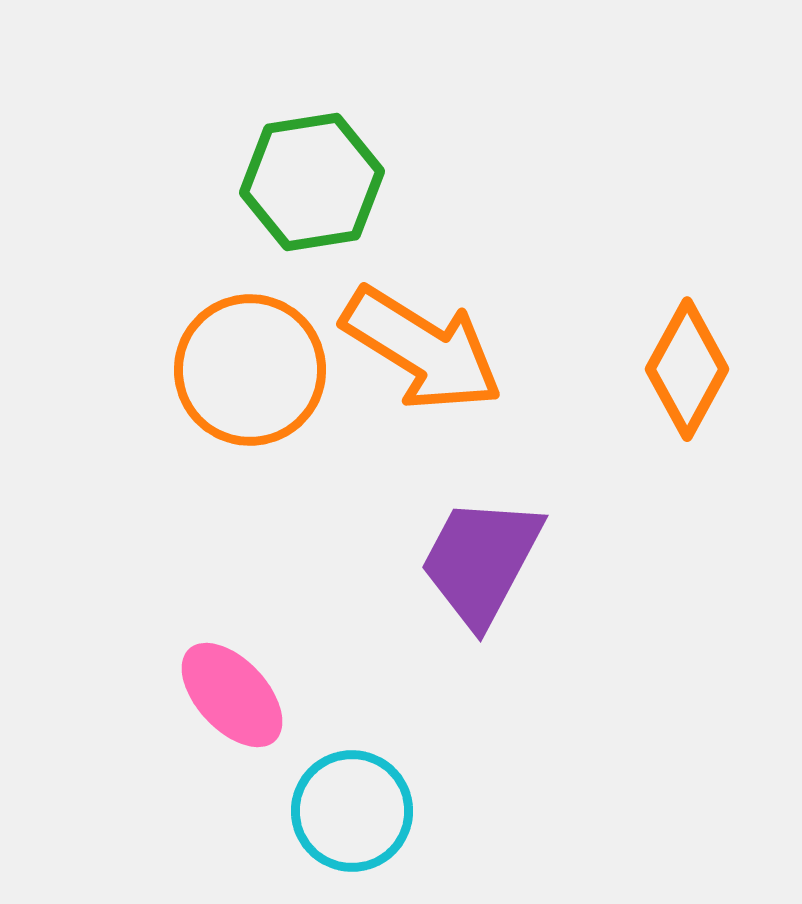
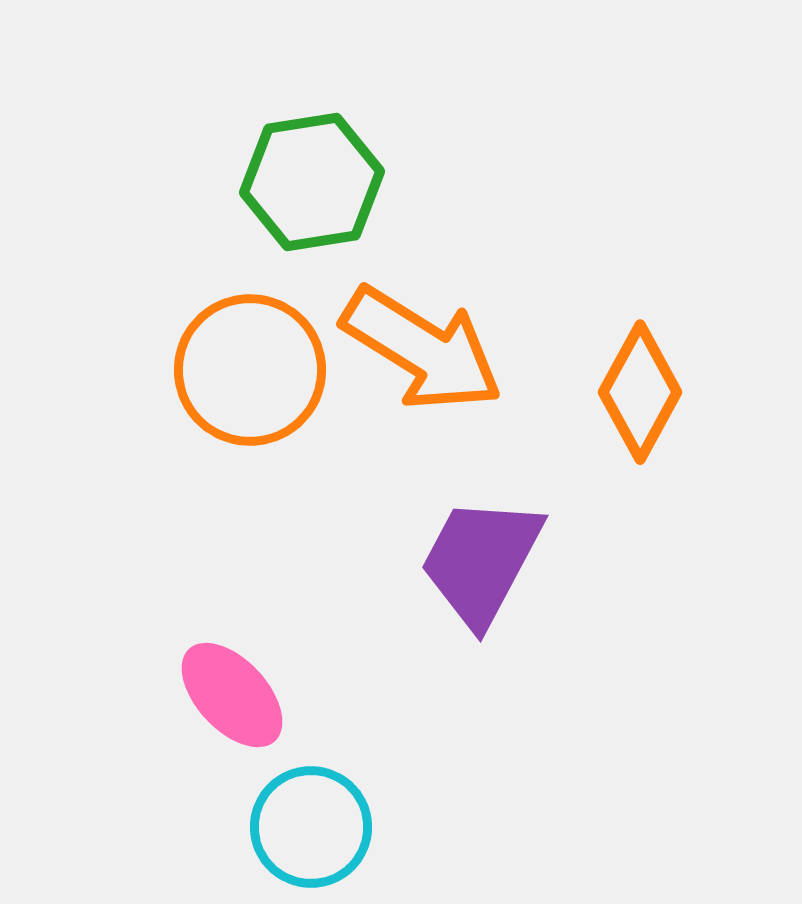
orange diamond: moved 47 px left, 23 px down
cyan circle: moved 41 px left, 16 px down
